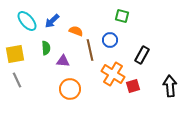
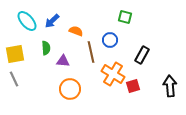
green square: moved 3 px right, 1 px down
brown line: moved 1 px right, 2 px down
gray line: moved 3 px left, 1 px up
